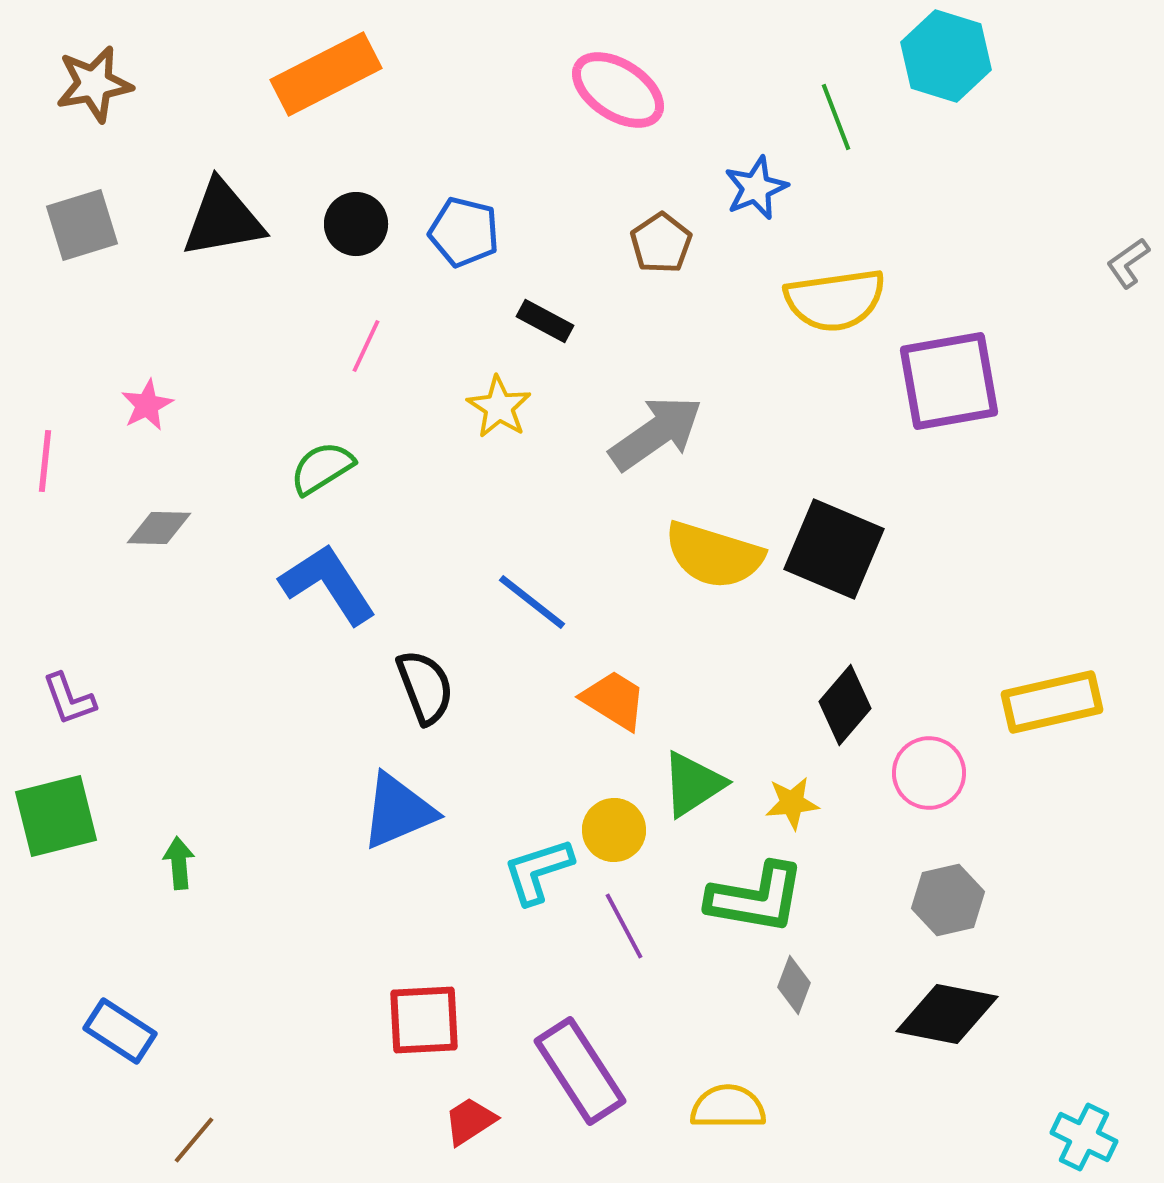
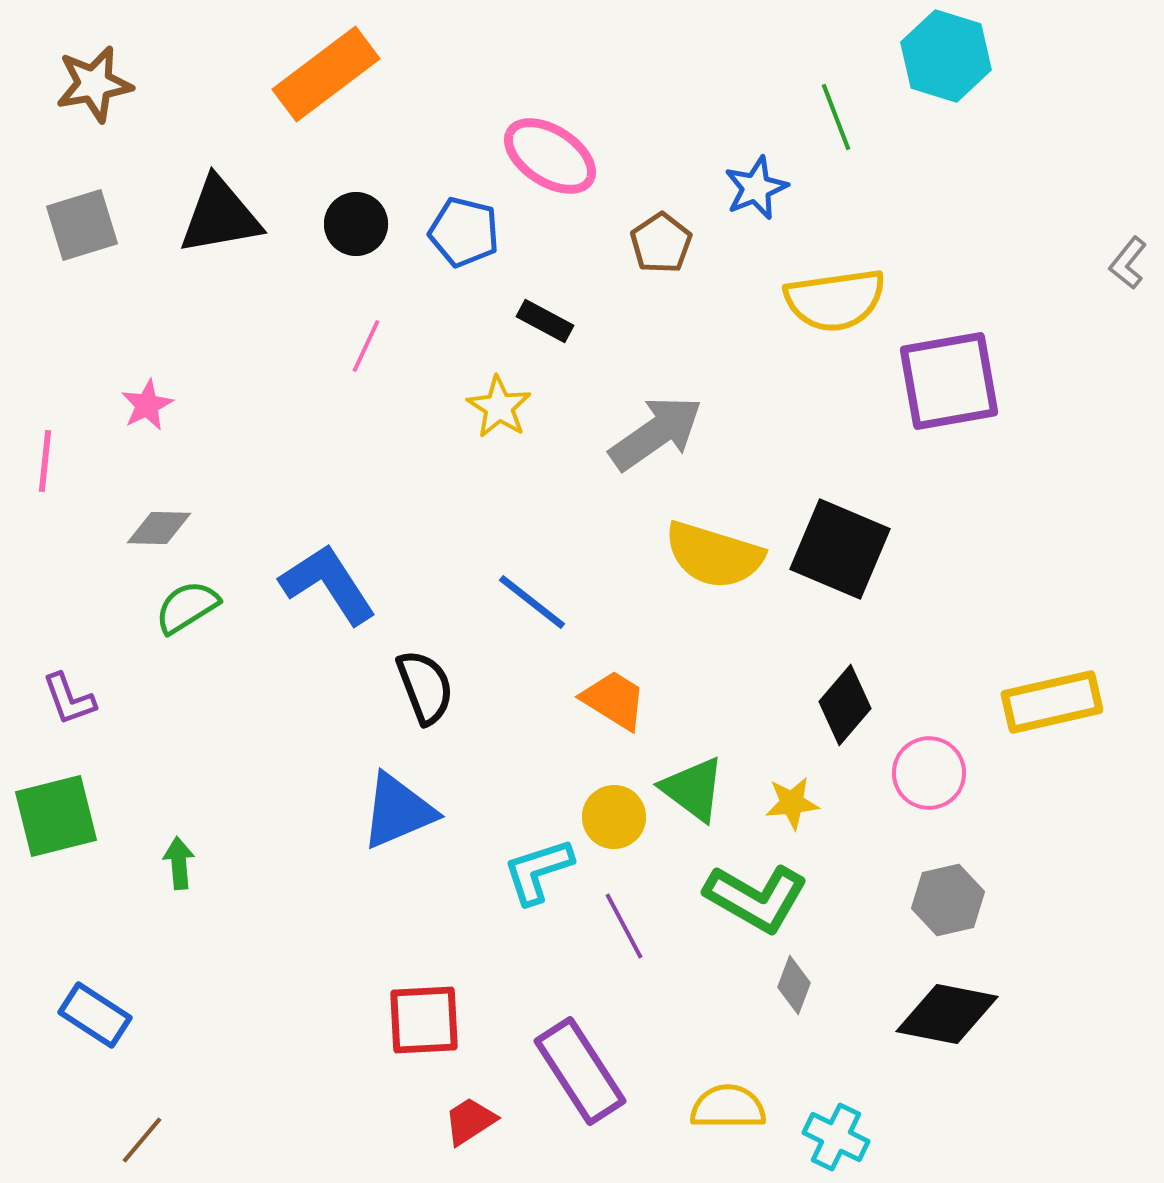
orange rectangle at (326, 74): rotated 10 degrees counterclockwise
pink ellipse at (618, 90): moved 68 px left, 66 px down
black triangle at (223, 219): moved 3 px left, 3 px up
gray L-shape at (1128, 263): rotated 16 degrees counterclockwise
green semicircle at (322, 468): moved 135 px left, 139 px down
black square at (834, 549): moved 6 px right
green triangle at (693, 784): moved 5 px down; rotated 50 degrees counterclockwise
yellow circle at (614, 830): moved 13 px up
green L-shape at (756, 898): rotated 20 degrees clockwise
blue rectangle at (120, 1031): moved 25 px left, 16 px up
cyan cross at (1084, 1137): moved 248 px left
brown line at (194, 1140): moved 52 px left
